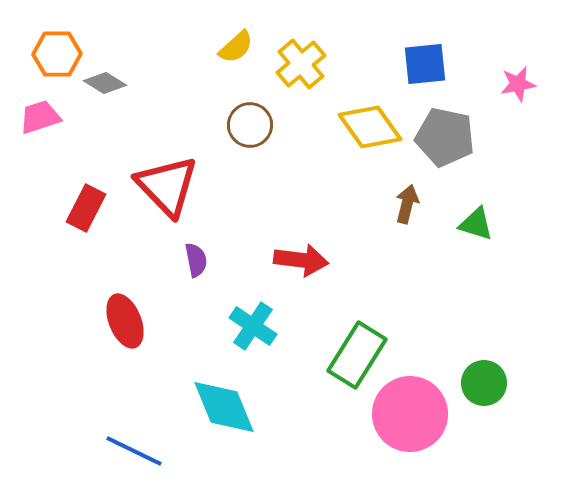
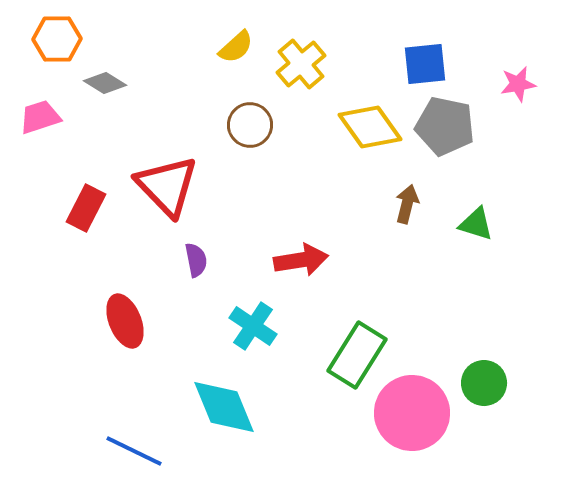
orange hexagon: moved 15 px up
gray pentagon: moved 11 px up
red arrow: rotated 16 degrees counterclockwise
pink circle: moved 2 px right, 1 px up
